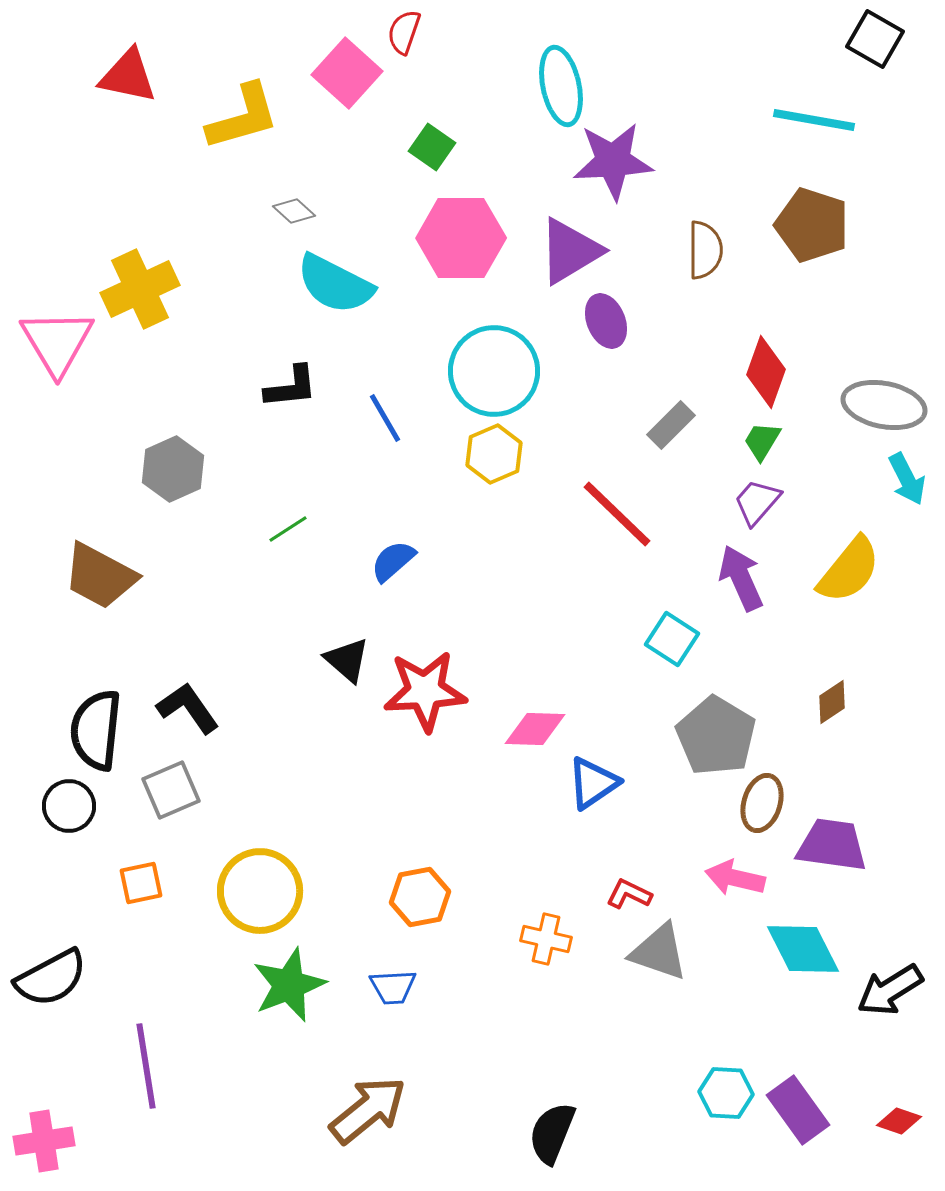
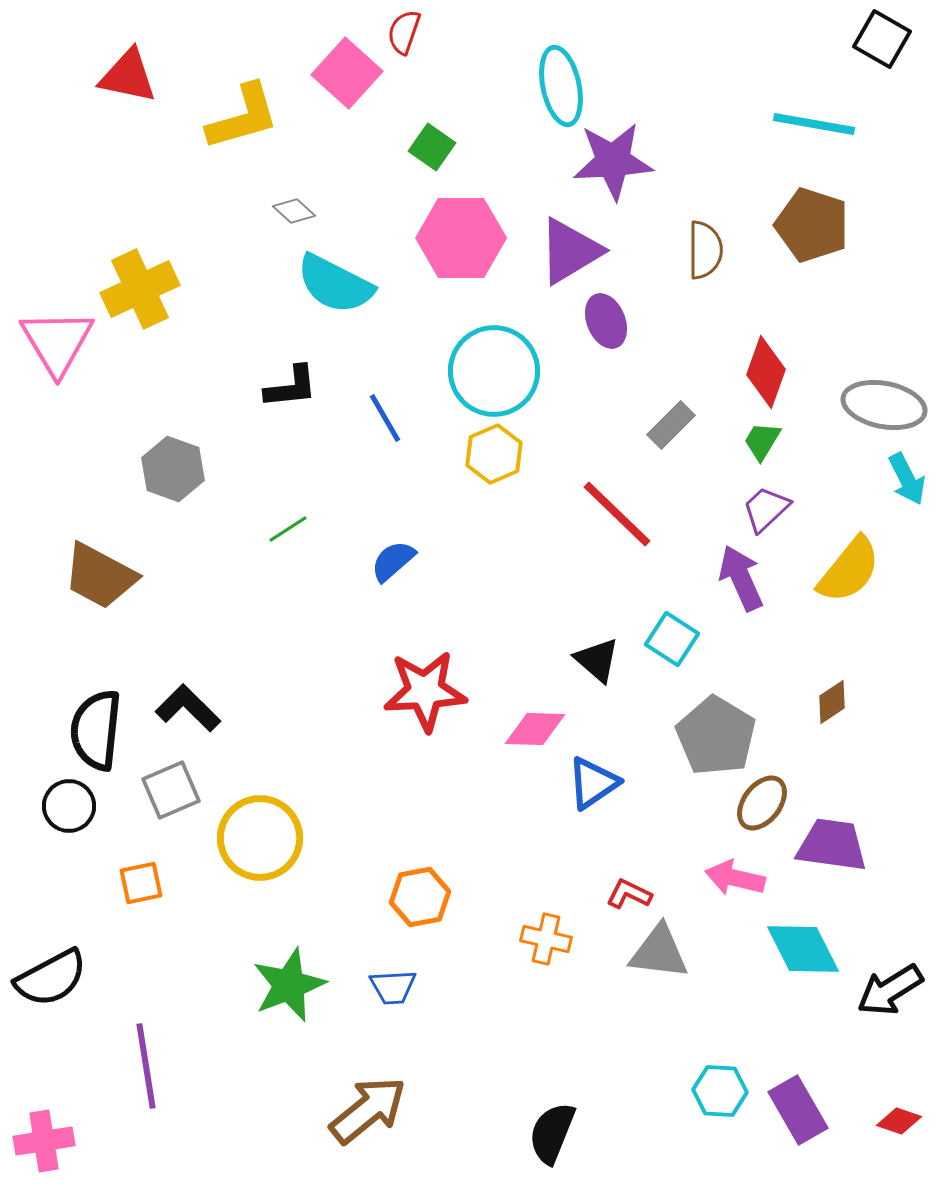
black square at (875, 39): moved 7 px right
cyan line at (814, 120): moved 4 px down
gray hexagon at (173, 469): rotated 16 degrees counterclockwise
purple trapezoid at (757, 502): moved 9 px right, 7 px down; rotated 6 degrees clockwise
black triangle at (347, 660): moved 250 px right
black L-shape at (188, 708): rotated 10 degrees counterclockwise
brown ellipse at (762, 803): rotated 20 degrees clockwise
yellow circle at (260, 891): moved 53 px up
gray triangle at (659, 952): rotated 12 degrees counterclockwise
cyan hexagon at (726, 1093): moved 6 px left, 2 px up
purple rectangle at (798, 1110): rotated 6 degrees clockwise
